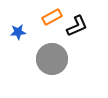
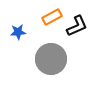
gray circle: moved 1 px left
